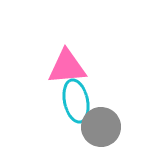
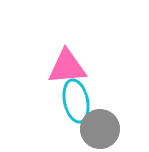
gray circle: moved 1 px left, 2 px down
